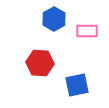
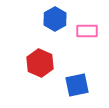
blue hexagon: moved 1 px right
red hexagon: rotated 20 degrees clockwise
